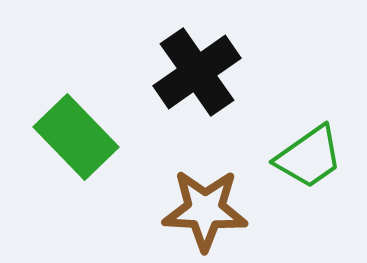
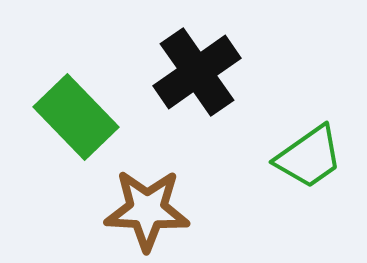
green rectangle: moved 20 px up
brown star: moved 58 px left
